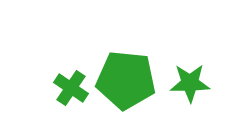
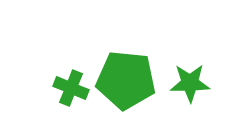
green cross: rotated 12 degrees counterclockwise
